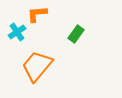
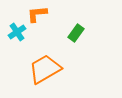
green rectangle: moved 1 px up
orange trapezoid: moved 8 px right, 3 px down; rotated 20 degrees clockwise
